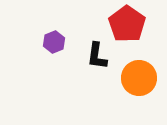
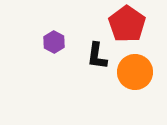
purple hexagon: rotated 10 degrees counterclockwise
orange circle: moved 4 px left, 6 px up
